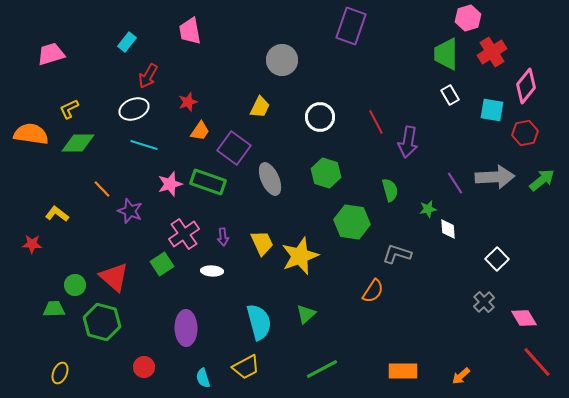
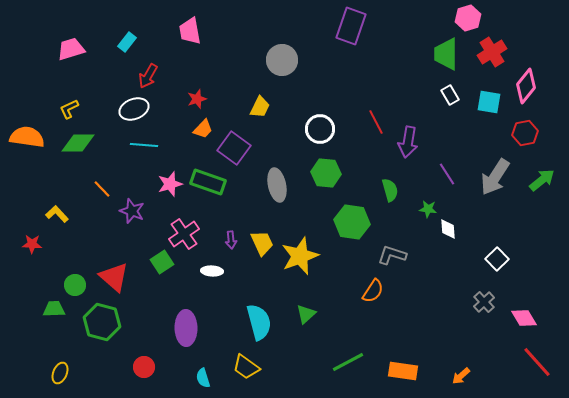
pink trapezoid at (51, 54): moved 20 px right, 5 px up
red star at (188, 102): moved 9 px right, 3 px up
cyan square at (492, 110): moved 3 px left, 8 px up
white circle at (320, 117): moved 12 px down
orange trapezoid at (200, 131): moved 3 px right, 2 px up; rotated 10 degrees clockwise
orange semicircle at (31, 134): moved 4 px left, 3 px down
cyan line at (144, 145): rotated 12 degrees counterclockwise
green hexagon at (326, 173): rotated 12 degrees counterclockwise
gray arrow at (495, 177): rotated 126 degrees clockwise
gray ellipse at (270, 179): moved 7 px right, 6 px down; rotated 12 degrees clockwise
purple line at (455, 183): moved 8 px left, 9 px up
green star at (428, 209): rotated 18 degrees clockwise
purple star at (130, 211): moved 2 px right
yellow L-shape at (57, 214): rotated 10 degrees clockwise
purple arrow at (223, 237): moved 8 px right, 3 px down
gray L-shape at (397, 254): moved 5 px left, 1 px down
green square at (162, 264): moved 2 px up
yellow trapezoid at (246, 367): rotated 64 degrees clockwise
green line at (322, 369): moved 26 px right, 7 px up
orange rectangle at (403, 371): rotated 8 degrees clockwise
